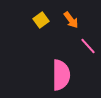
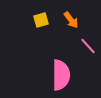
yellow square: rotated 21 degrees clockwise
